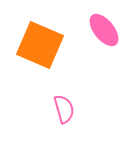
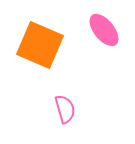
pink semicircle: moved 1 px right
